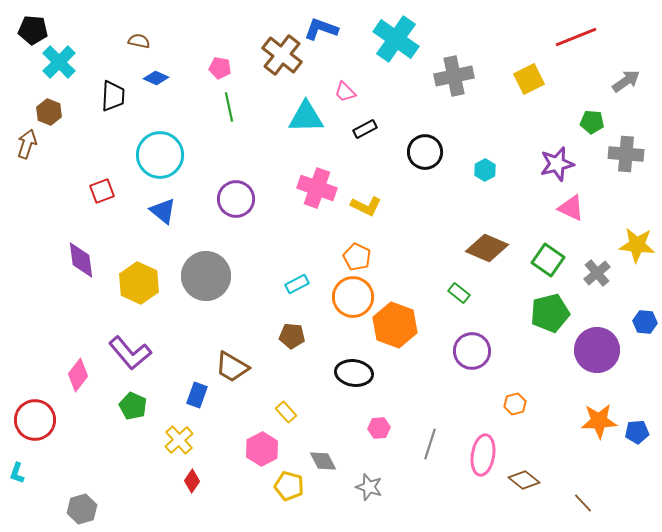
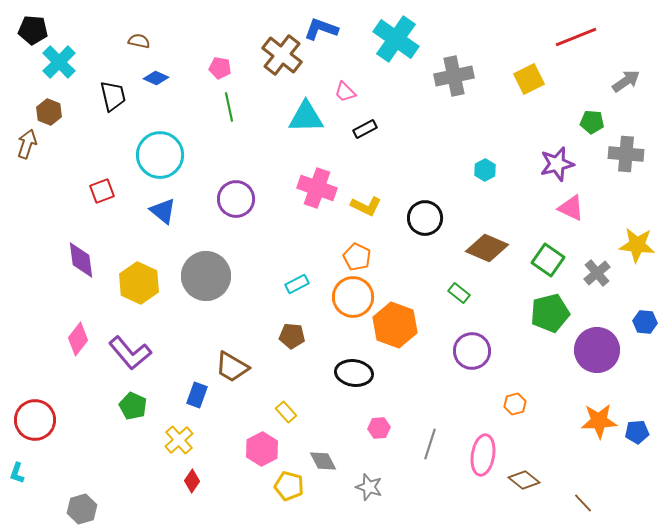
black trapezoid at (113, 96): rotated 16 degrees counterclockwise
black circle at (425, 152): moved 66 px down
pink diamond at (78, 375): moved 36 px up
